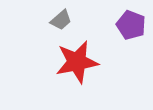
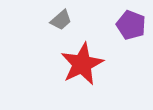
red star: moved 5 px right, 2 px down; rotated 15 degrees counterclockwise
